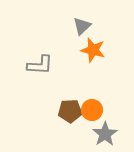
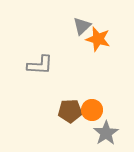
orange star: moved 5 px right, 11 px up
gray star: moved 1 px right, 1 px up
